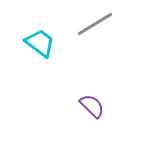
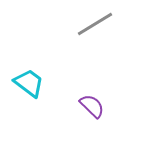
cyan trapezoid: moved 11 px left, 40 px down
